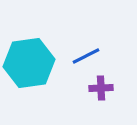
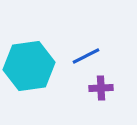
cyan hexagon: moved 3 px down
